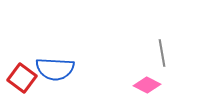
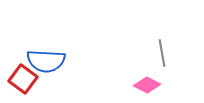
blue semicircle: moved 9 px left, 8 px up
red square: moved 1 px right, 1 px down
